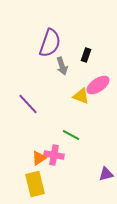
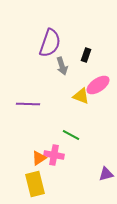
purple line: rotated 45 degrees counterclockwise
